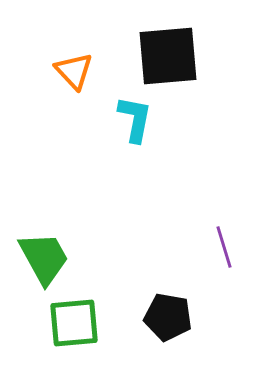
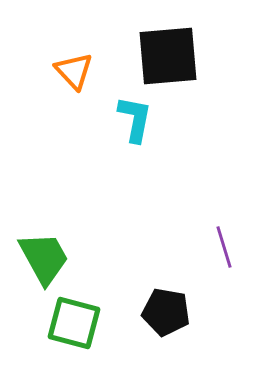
black pentagon: moved 2 px left, 5 px up
green square: rotated 20 degrees clockwise
